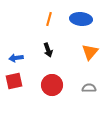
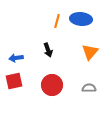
orange line: moved 8 px right, 2 px down
